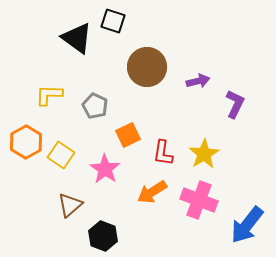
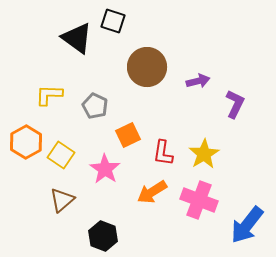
brown triangle: moved 8 px left, 5 px up
